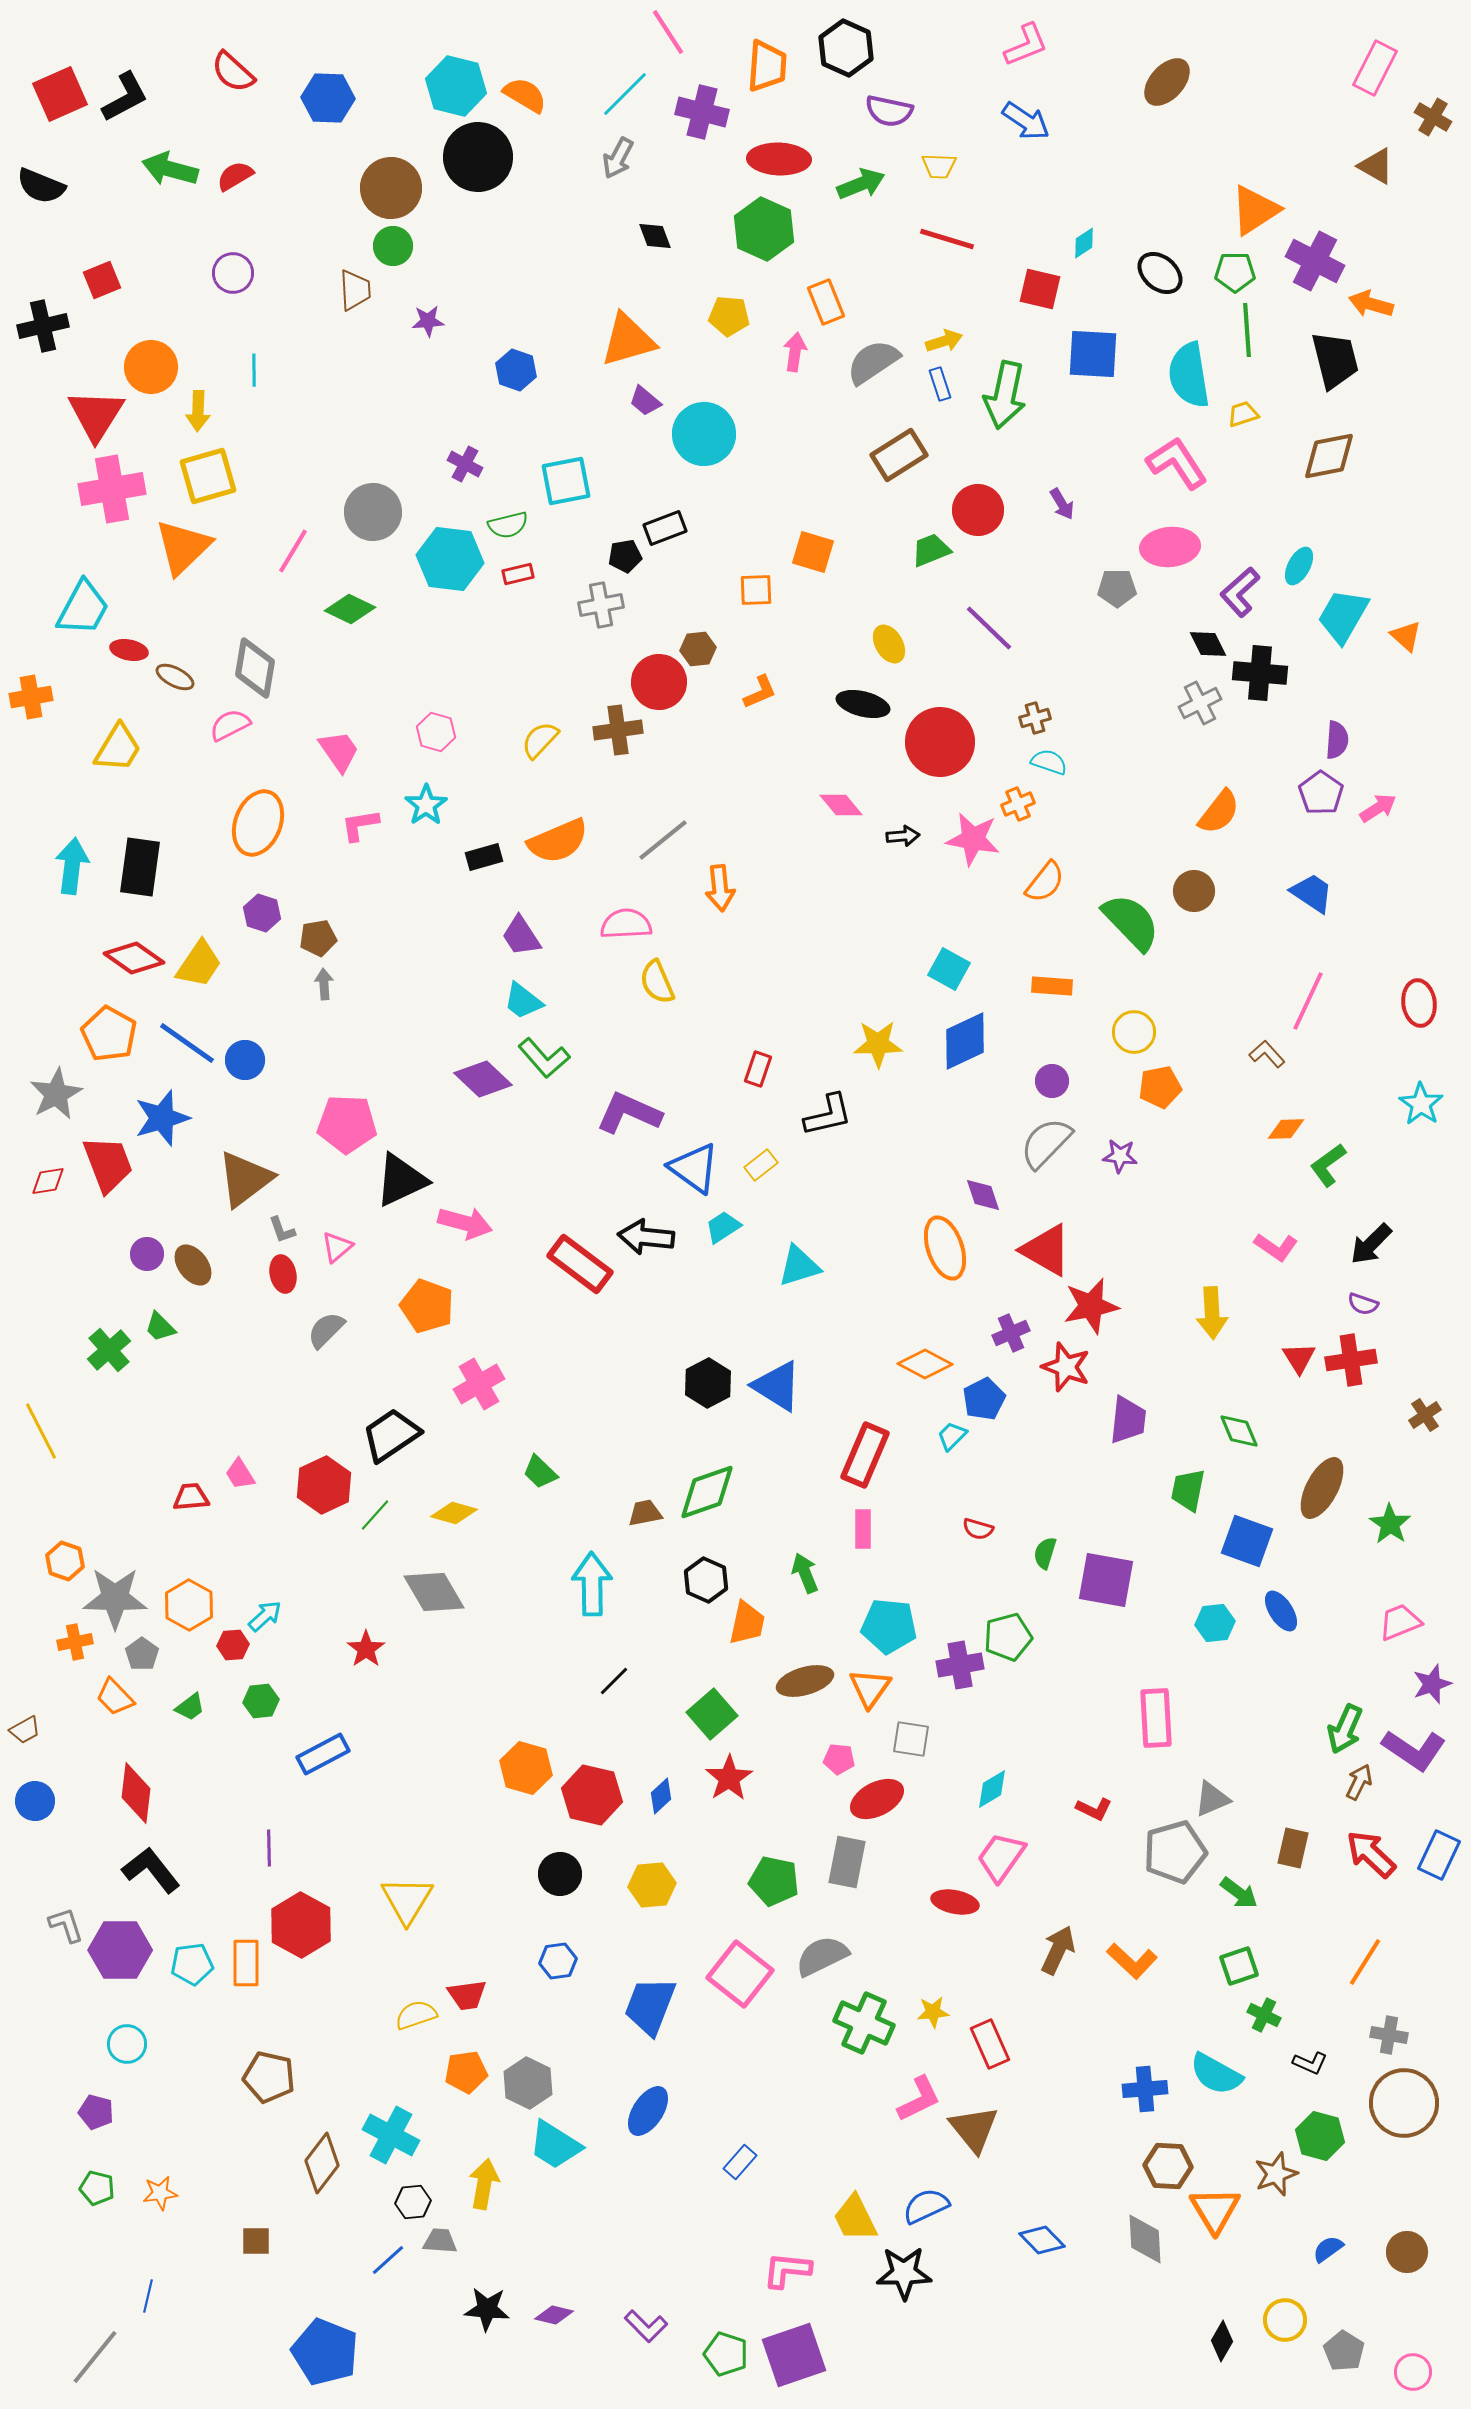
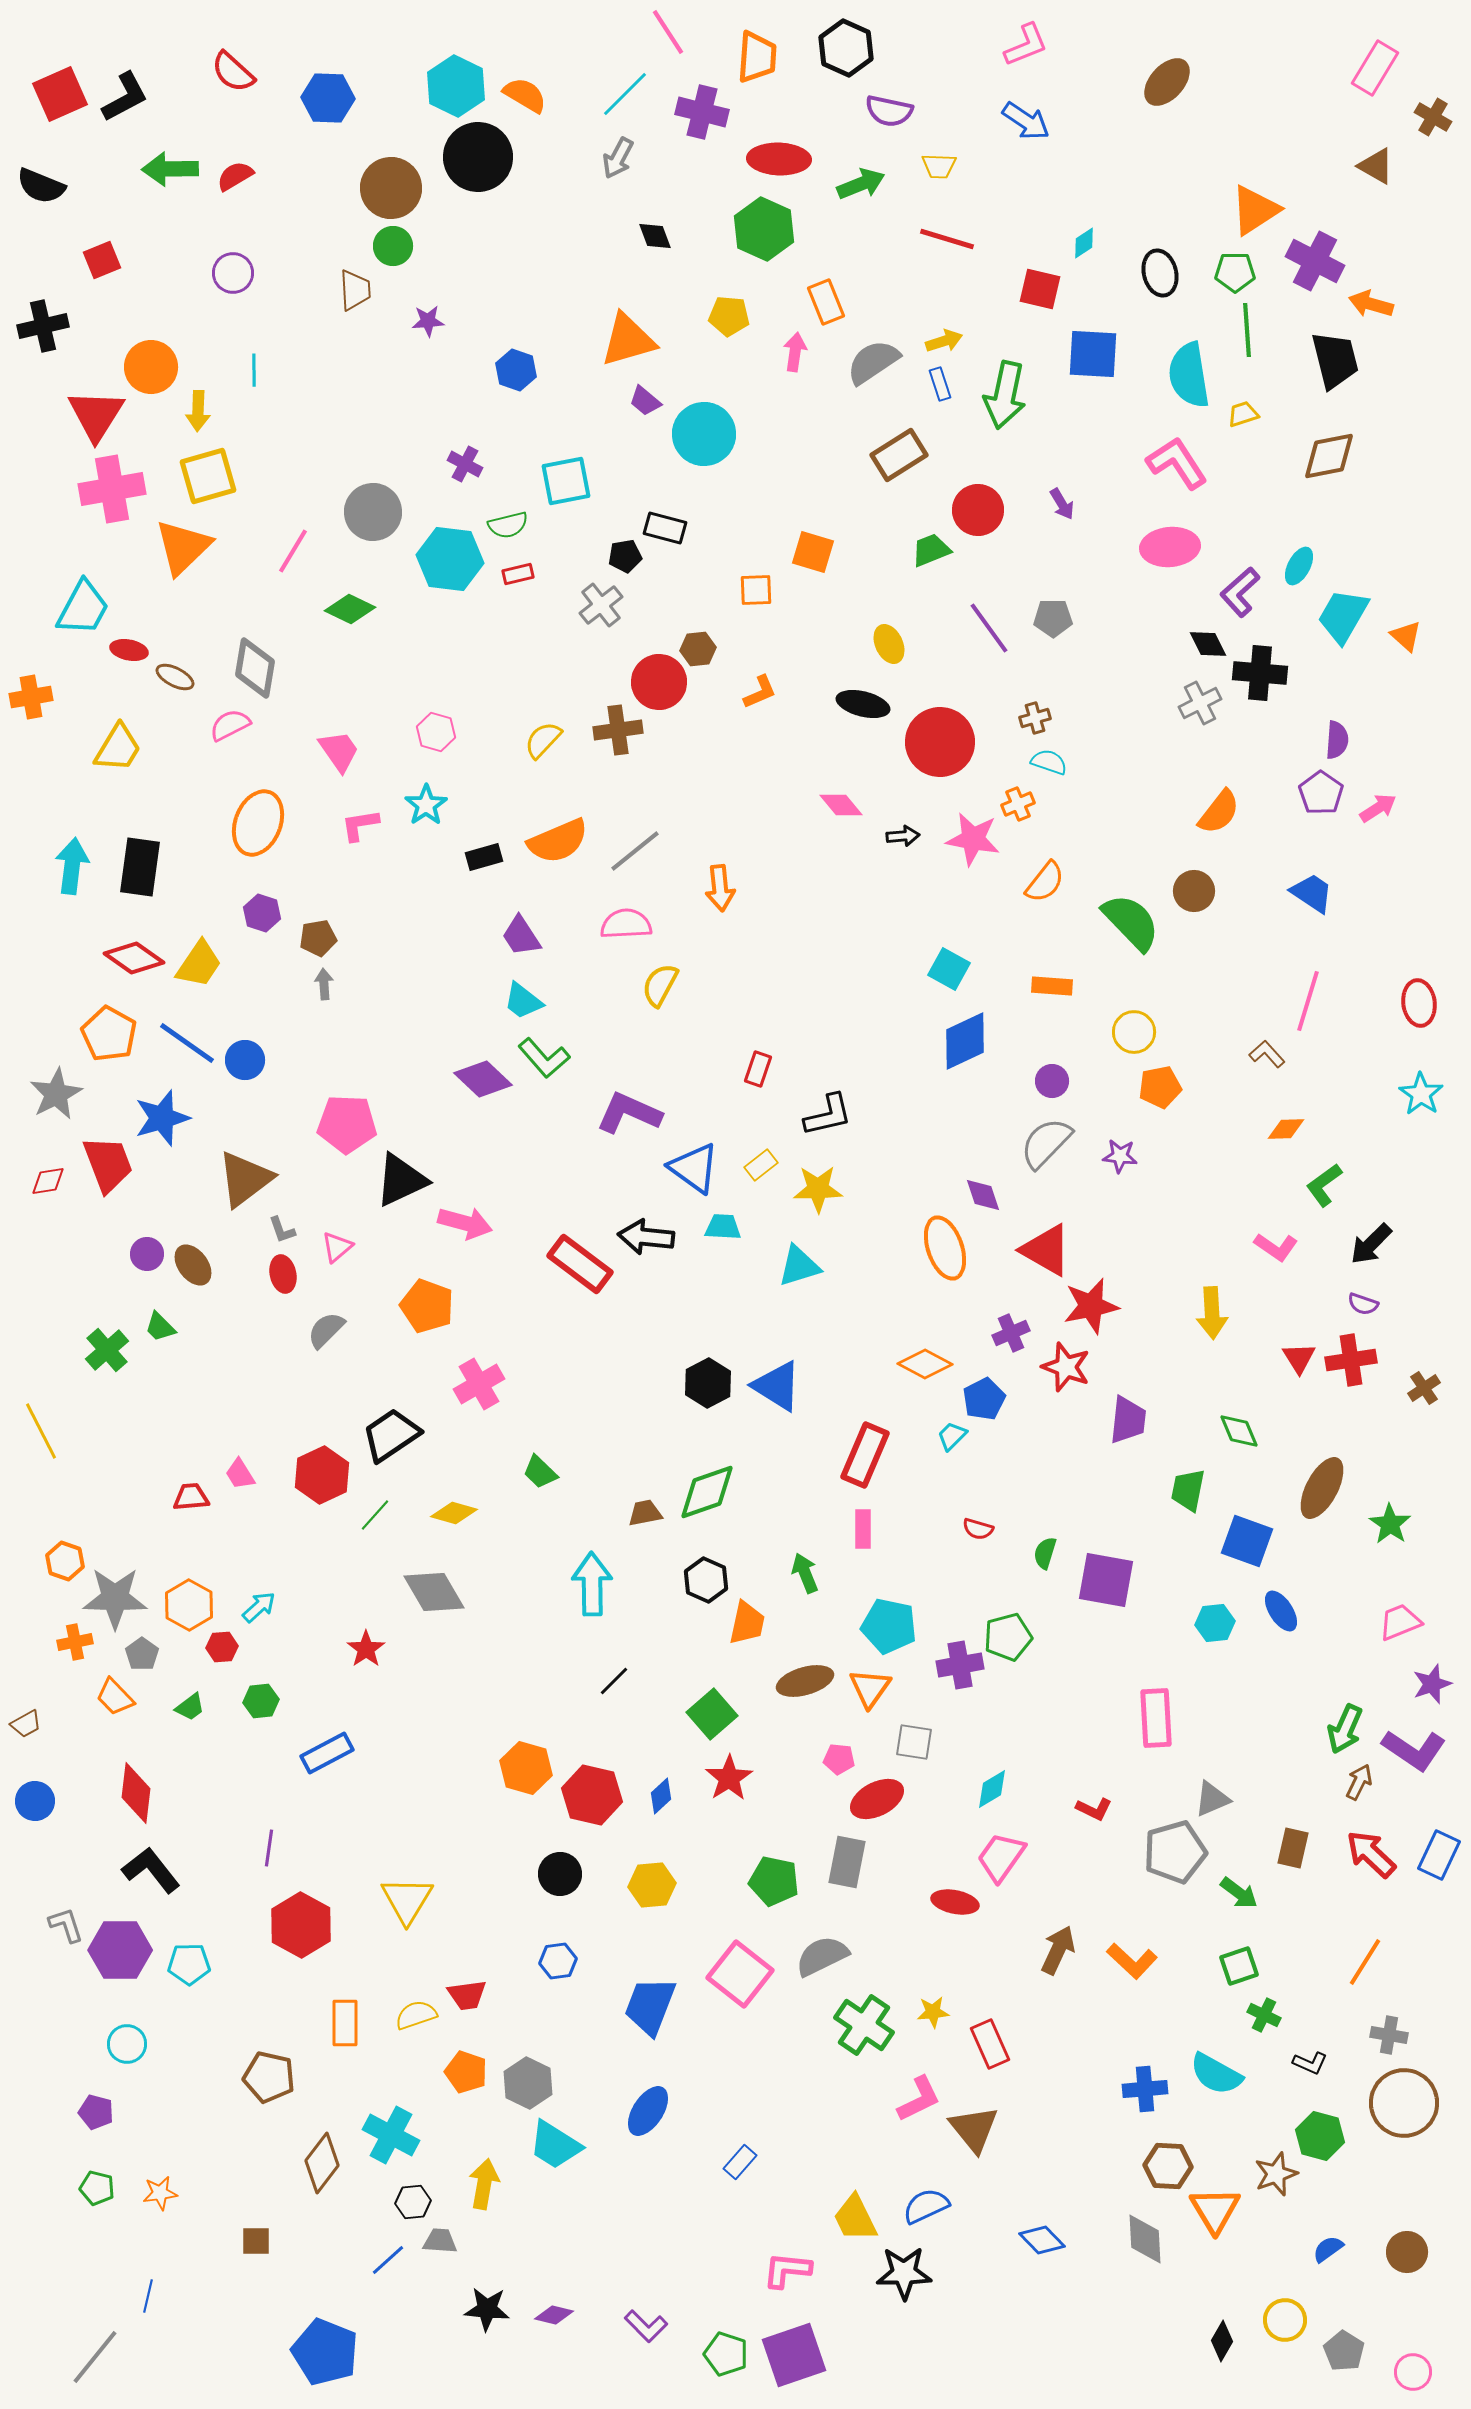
orange trapezoid at (767, 66): moved 10 px left, 9 px up
pink rectangle at (1375, 68): rotated 4 degrees clockwise
cyan hexagon at (456, 86): rotated 12 degrees clockwise
green arrow at (170, 169): rotated 16 degrees counterclockwise
black ellipse at (1160, 273): rotated 36 degrees clockwise
red square at (102, 280): moved 20 px up
black rectangle at (665, 528): rotated 36 degrees clockwise
gray pentagon at (1117, 588): moved 64 px left, 30 px down
gray cross at (601, 605): rotated 27 degrees counterclockwise
purple line at (989, 628): rotated 10 degrees clockwise
yellow ellipse at (889, 644): rotated 6 degrees clockwise
yellow semicircle at (540, 740): moved 3 px right
gray line at (663, 840): moved 28 px left, 11 px down
yellow semicircle at (657, 982): moved 3 px right, 3 px down; rotated 51 degrees clockwise
pink line at (1308, 1001): rotated 8 degrees counterclockwise
yellow star at (878, 1044): moved 60 px left, 145 px down
cyan star at (1421, 1104): moved 10 px up
green L-shape at (1328, 1165): moved 4 px left, 20 px down
cyan trapezoid at (723, 1227): rotated 36 degrees clockwise
green cross at (109, 1350): moved 2 px left
brown cross at (1425, 1415): moved 1 px left, 27 px up
red hexagon at (324, 1485): moved 2 px left, 10 px up
cyan arrow at (265, 1616): moved 6 px left, 9 px up
cyan pentagon at (889, 1626): rotated 6 degrees clockwise
red hexagon at (233, 1645): moved 11 px left, 2 px down
brown trapezoid at (25, 1730): moved 1 px right, 6 px up
gray square at (911, 1739): moved 3 px right, 3 px down
blue rectangle at (323, 1754): moved 4 px right, 1 px up
purple line at (269, 1848): rotated 9 degrees clockwise
orange rectangle at (246, 1963): moved 99 px right, 60 px down
cyan pentagon at (192, 1964): moved 3 px left; rotated 6 degrees clockwise
green cross at (864, 2023): moved 2 px down; rotated 10 degrees clockwise
orange pentagon at (466, 2072): rotated 27 degrees clockwise
